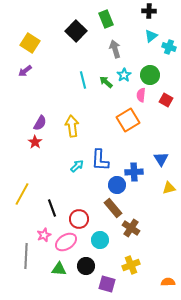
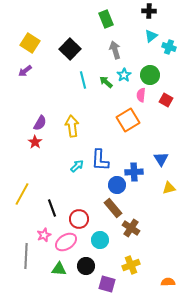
black square: moved 6 px left, 18 px down
gray arrow: moved 1 px down
